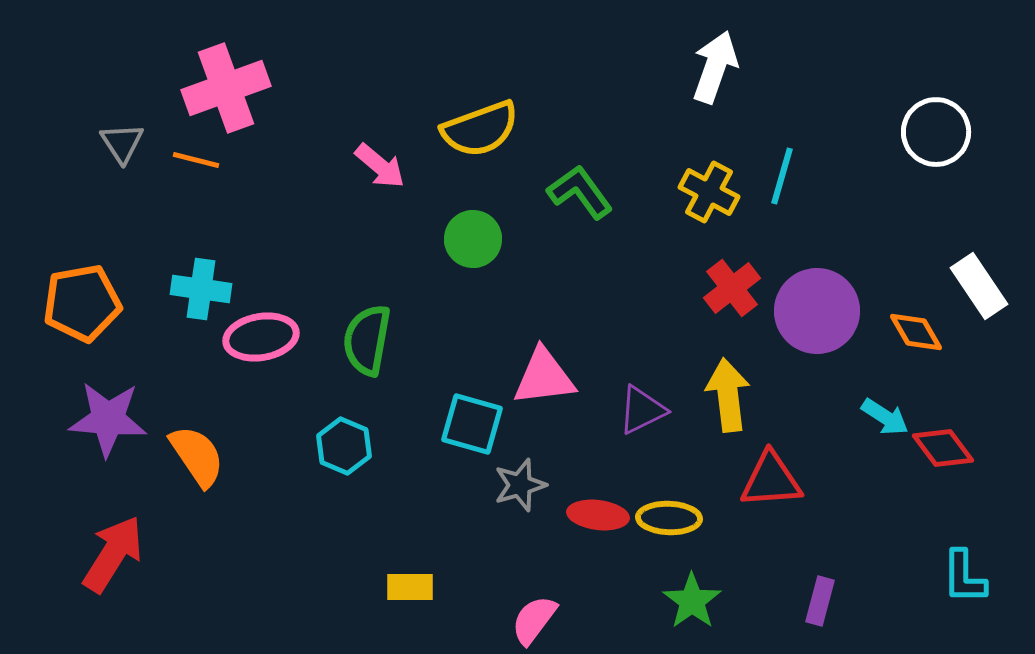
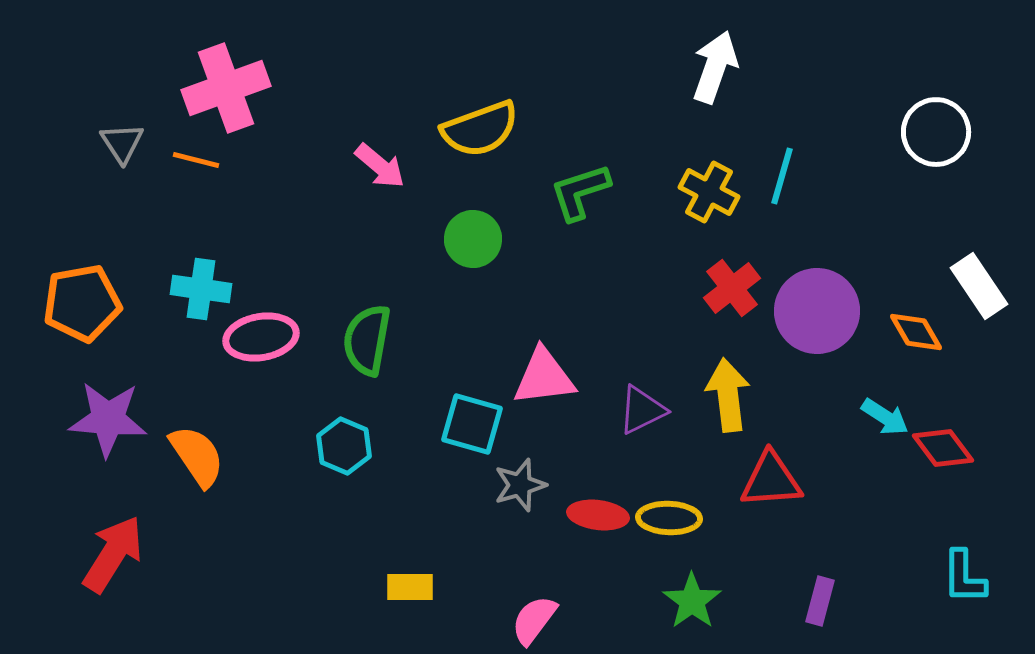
green L-shape: rotated 72 degrees counterclockwise
